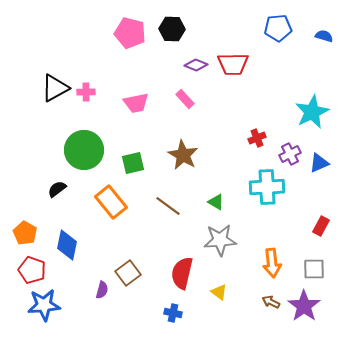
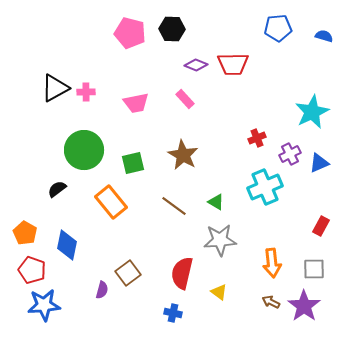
cyan cross: moved 2 px left; rotated 20 degrees counterclockwise
brown line: moved 6 px right
